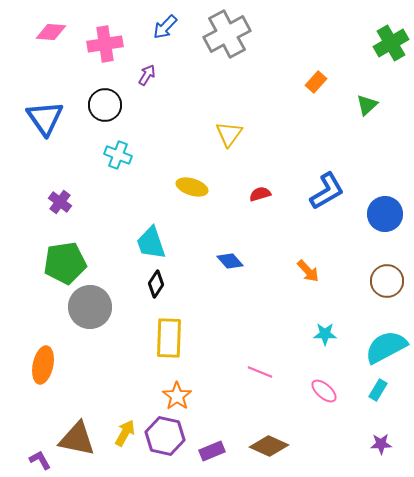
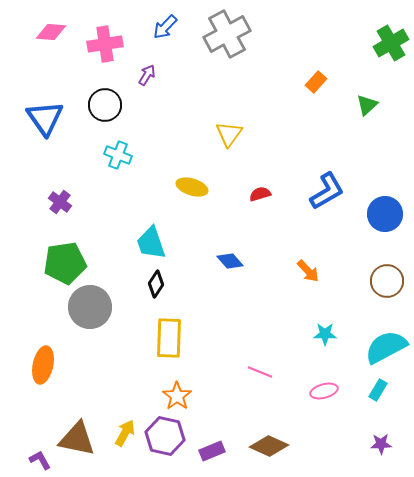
pink ellipse: rotated 56 degrees counterclockwise
